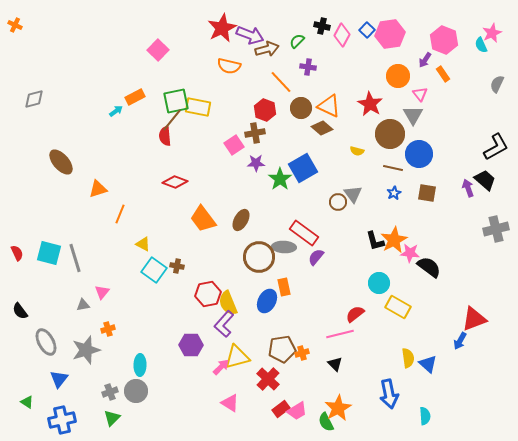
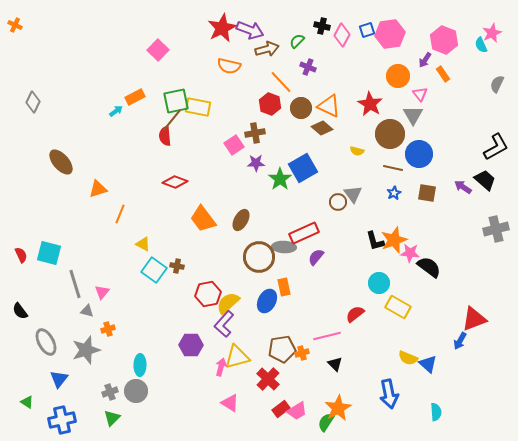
blue square at (367, 30): rotated 28 degrees clockwise
purple arrow at (250, 35): moved 5 px up
purple cross at (308, 67): rotated 14 degrees clockwise
gray diamond at (34, 99): moved 1 px left, 3 px down; rotated 50 degrees counterclockwise
red hexagon at (265, 110): moved 5 px right, 6 px up
purple arrow at (468, 188): moved 5 px left, 1 px up; rotated 36 degrees counterclockwise
red rectangle at (304, 233): rotated 60 degrees counterclockwise
orange star at (394, 240): rotated 8 degrees clockwise
red semicircle at (17, 253): moved 4 px right, 2 px down
gray line at (75, 258): moved 26 px down
yellow semicircle at (228, 303): rotated 70 degrees clockwise
gray triangle at (83, 305): moved 4 px right, 6 px down; rotated 24 degrees clockwise
pink line at (340, 334): moved 13 px left, 2 px down
yellow semicircle at (408, 358): rotated 120 degrees clockwise
pink arrow at (221, 367): rotated 30 degrees counterclockwise
cyan semicircle at (425, 416): moved 11 px right, 4 px up
green semicircle at (326, 422): rotated 60 degrees clockwise
